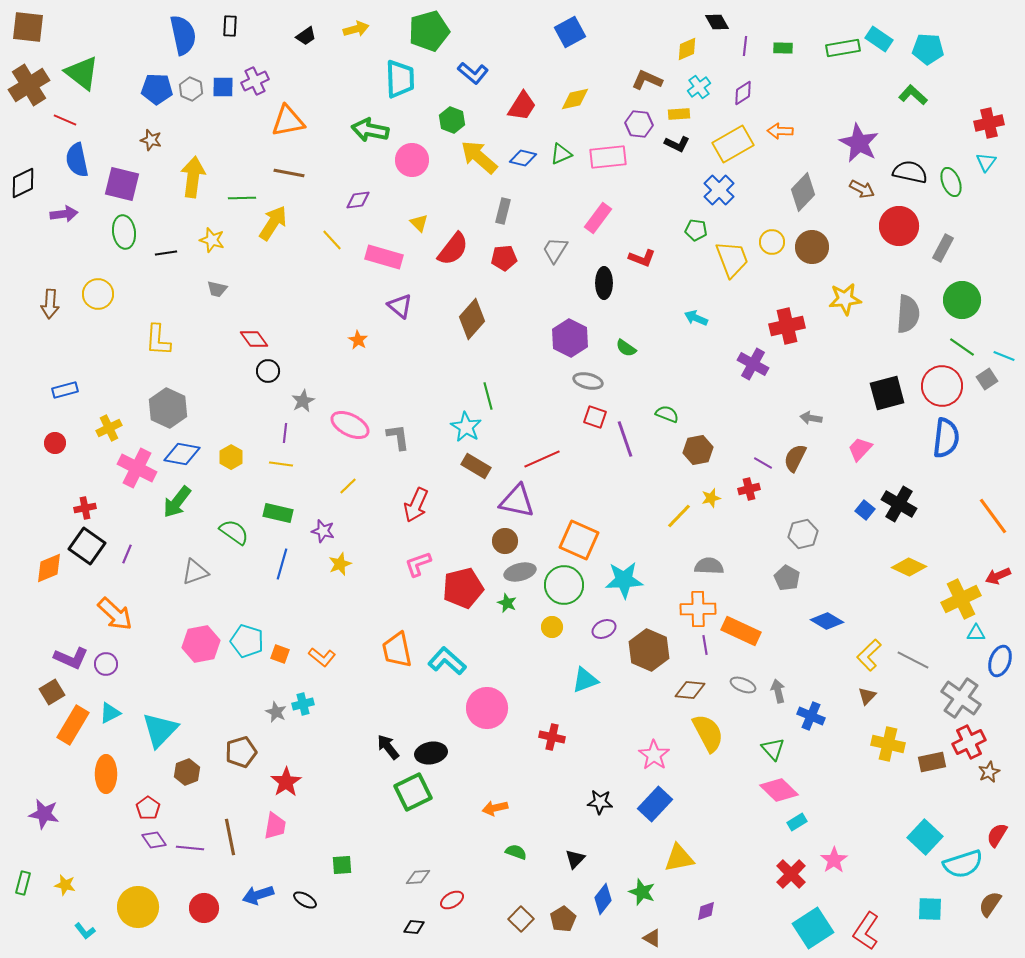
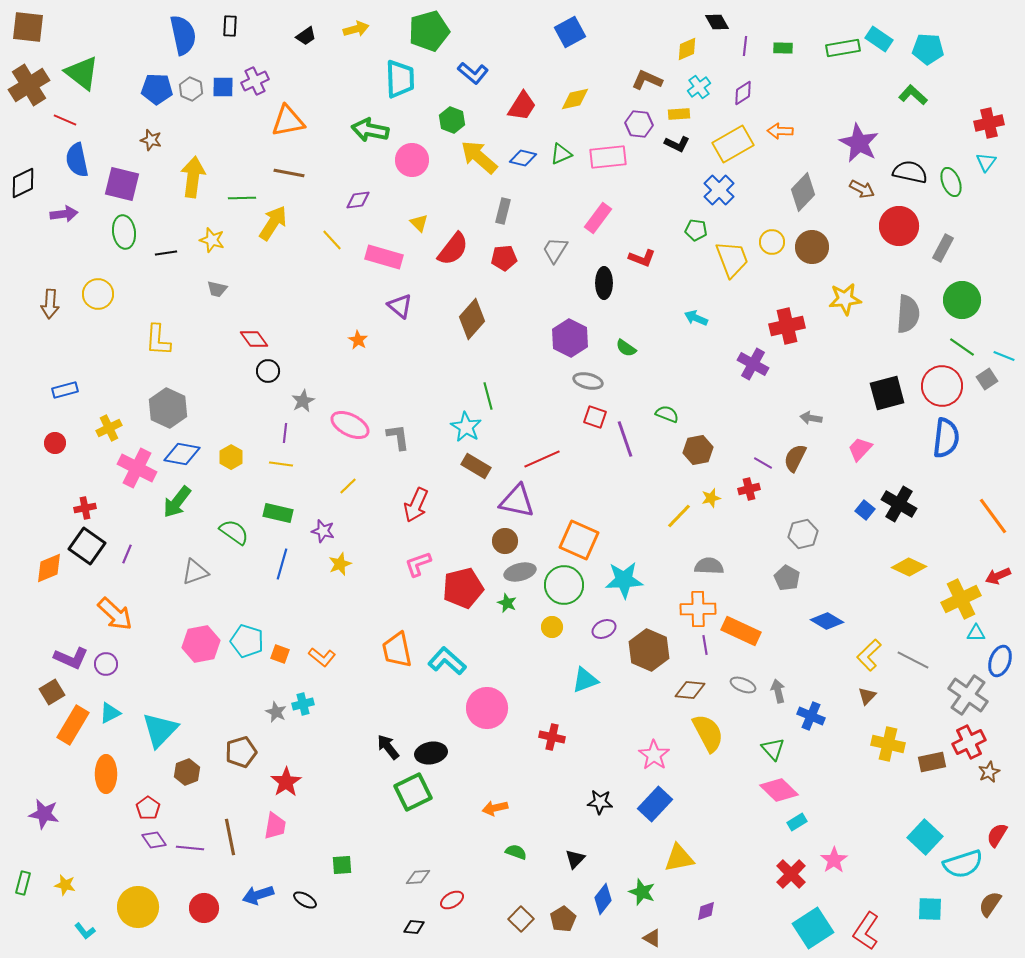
gray cross at (961, 698): moved 7 px right, 3 px up
